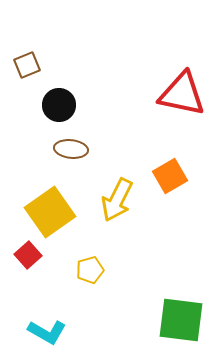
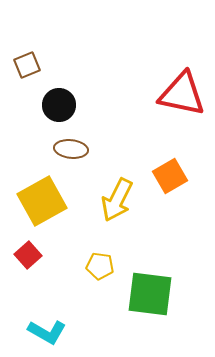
yellow square: moved 8 px left, 11 px up; rotated 6 degrees clockwise
yellow pentagon: moved 10 px right, 4 px up; rotated 24 degrees clockwise
green square: moved 31 px left, 26 px up
